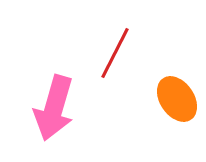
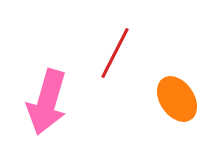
pink arrow: moved 7 px left, 6 px up
